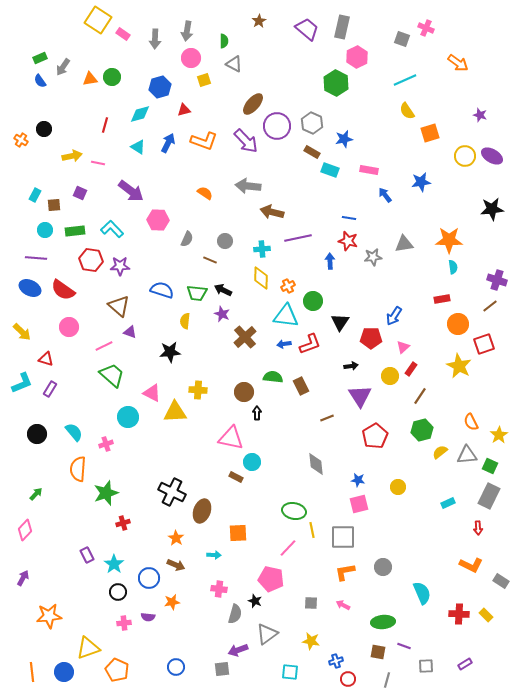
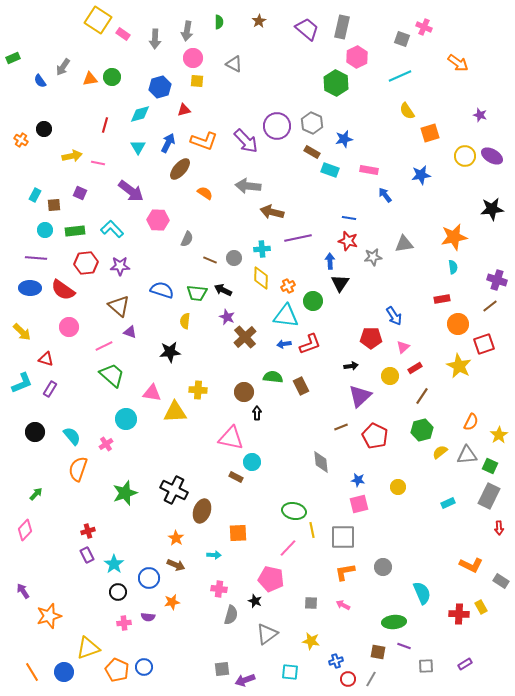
pink cross at (426, 28): moved 2 px left, 1 px up
green semicircle at (224, 41): moved 5 px left, 19 px up
green rectangle at (40, 58): moved 27 px left
pink circle at (191, 58): moved 2 px right
yellow square at (204, 80): moved 7 px left, 1 px down; rotated 24 degrees clockwise
cyan line at (405, 80): moved 5 px left, 4 px up
brown ellipse at (253, 104): moved 73 px left, 65 px down
cyan triangle at (138, 147): rotated 28 degrees clockwise
blue star at (421, 182): moved 7 px up
orange star at (449, 240): moved 5 px right, 3 px up; rotated 12 degrees counterclockwise
gray circle at (225, 241): moved 9 px right, 17 px down
red hexagon at (91, 260): moved 5 px left, 3 px down; rotated 15 degrees counterclockwise
blue ellipse at (30, 288): rotated 25 degrees counterclockwise
purple star at (222, 314): moved 5 px right, 3 px down
blue arrow at (394, 316): rotated 66 degrees counterclockwise
black triangle at (340, 322): moved 39 px up
red rectangle at (411, 369): moved 4 px right, 1 px up; rotated 24 degrees clockwise
pink triangle at (152, 393): rotated 18 degrees counterclockwise
purple triangle at (360, 396): rotated 20 degrees clockwise
brown line at (420, 396): moved 2 px right
cyan circle at (128, 417): moved 2 px left, 2 px down
brown line at (327, 418): moved 14 px right, 9 px down
orange semicircle at (471, 422): rotated 126 degrees counterclockwise
cyan semicircle at (74, 432): moved 2 px left, 4 px down
black circle at (37, 434): moved 2 px left, 2 px up
red pentagon at (375, 436): rotated 15 degrees counterclockwise
pink cross at (106, 444): rotated 16 degrees counterclockwise
gray diamond at (316, 464): moved 5 px right, 2 px up
orange semicircle at (78, 469): rotated 15 degrees clockwise
black cross at (172, 492): moved 2 px right, 2 px up
green star at (106, 493): moved 19 px right
red cross at (123, 523): moved 35 px left, 8 px down
red arrow at (478, 528): moved 21 px right
purple arrow at (23, 578): moved 13 px down; rotated 63 degrees counterclockwise
gray semicircle at (235, 614): moved 4 px left, 1 px down
yellow rectangle at (486, 615): moved 5 px left, 8 px up; rotated 16 degrees clockwise
orange star at (49, 616): rotated 10 degrees counterclockwise
green ellipse at (383, 622): moved 11 px right
purple arrow at (238, 650): moved 7 px right, 30 px down
blue circle at (176, 667): moved 32 px left
orange line at (32, 672): rotated 24 degrees counterclockwise
gray line at (387, 680): moved 16 px left, 1 px up; rotated 14 degrees clockwise
